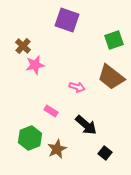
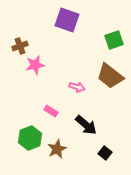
brown cross: moved 3 px left; rotated 28 degrees clockwise
brown trapezoid: moved 1 px left, 1 px up
